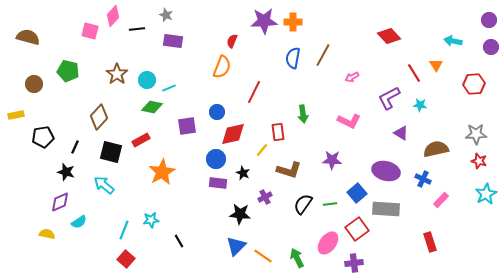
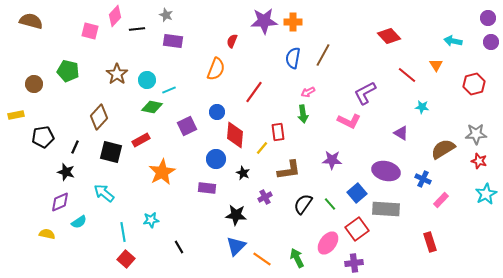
pink diamond at (113, 16): moved 2 px right
purple circle at (489, 20): moved 1 px left, 2 px up
brown semicircle at (28, 37): moved 3 px right, 16 px up
purple circle at (491, 47): moved 5 px up
orange semicircle at (222, 67): moved 6 px left, 2 px down
red line at (414, 73): moved 7 px left, 2 px down; rotated 18 degrees counterclockwise
pink arrow at (352, 77): moved 44 px left, 15 px down
red hexagon at (474, 84): rotated 10 degrees counterclockwise
cyan line at (169, 88): moved 2 px down
red line at (254, 92): rotated 10 degrees clockwise
purple L-shape at (389, 98): moved 24 px left, 5 px up
cyan star at (420, 105): moved 2 px right, 2 px down
purple square at (187, 126): rotated 18 degrees counterclockwise
red diamond at (233, 134): moved 2 px right, 1 px down; rotated 72 degrees counterclockwise
brown semicircle at (436, 149): moved 7 px right; rotated 20 degrees counterclockwise
yellow line at (262, 150): moved 2 px up
brown L-shape at (289, 170): rotated 25 degrees counterclockwise
purple rectangle at (218, 183): moved 11 px left, 5 px down
cyan arrow at (104, 185): moved 8 px down
green line at (330, 204): rotated 56 degrees clockwise
black star at (240, 214): moved 4 px left, 1 px down
cyan line at (124, 230): moved 1 px left, 2 px down; rotated 30 degrees counterclockwise
black line at (179, 241): moved 6 px down
orange line at (263, 256): moved 1 px left, 3 px down
